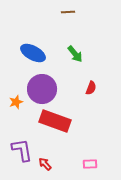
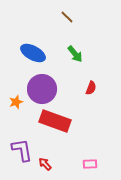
brown line: moved 1 px left, 5 px down; rotated 48 degrees clockwise
